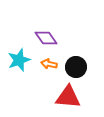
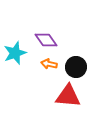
purple diamond: moved 2 px down
cyan star: moved 4 px left, 7 px up
red triangle: moved 1 px up
